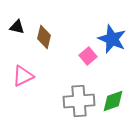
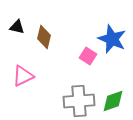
pink square: rotated 18 degrees counterclockwise
